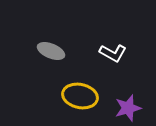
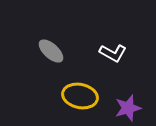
gray ellipse: rotated 20 degrees clockwise
